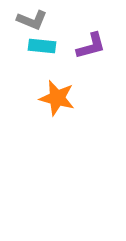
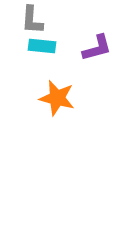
gray L-shape: rotated 72 degrees clockwise
purple L-shape: moved 6 px right, 2 px down
